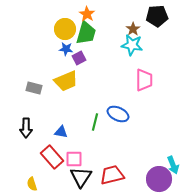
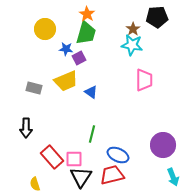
black pentagon: moved 1 px down
yellow circle: moved 20 px left
blue ellipse: moved 41 px down
green line: moved 3 px left, 12 px down
blue triangle: moved 30 px right, 40 px up; rotated 24 degrees clockwise
cyan arrow: moved 12 px down
purple circle: moved 4 px right, 34 px up
yellow semicircle: moved 3 px right
